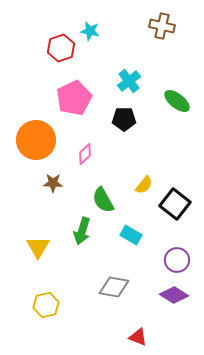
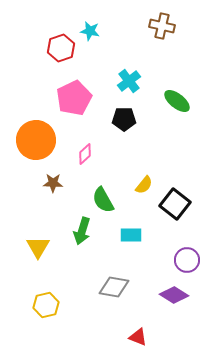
cyan rectangle: rotated 30 degrees counterclockwise
purple circle: moved 10 px right
